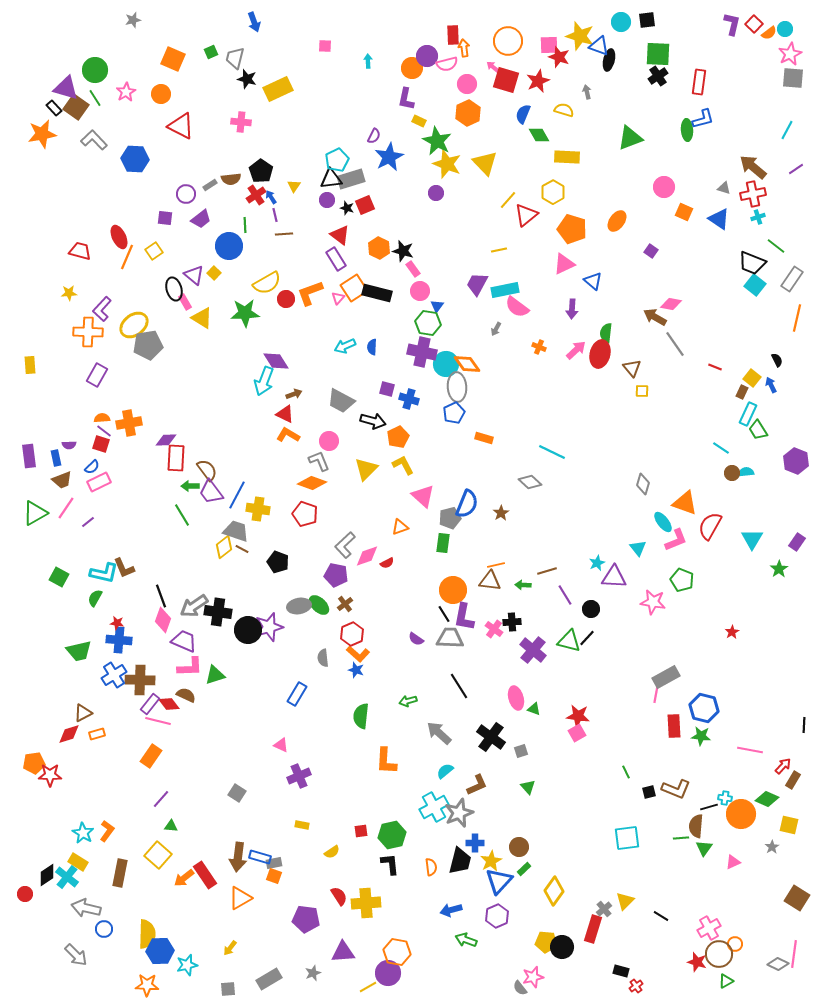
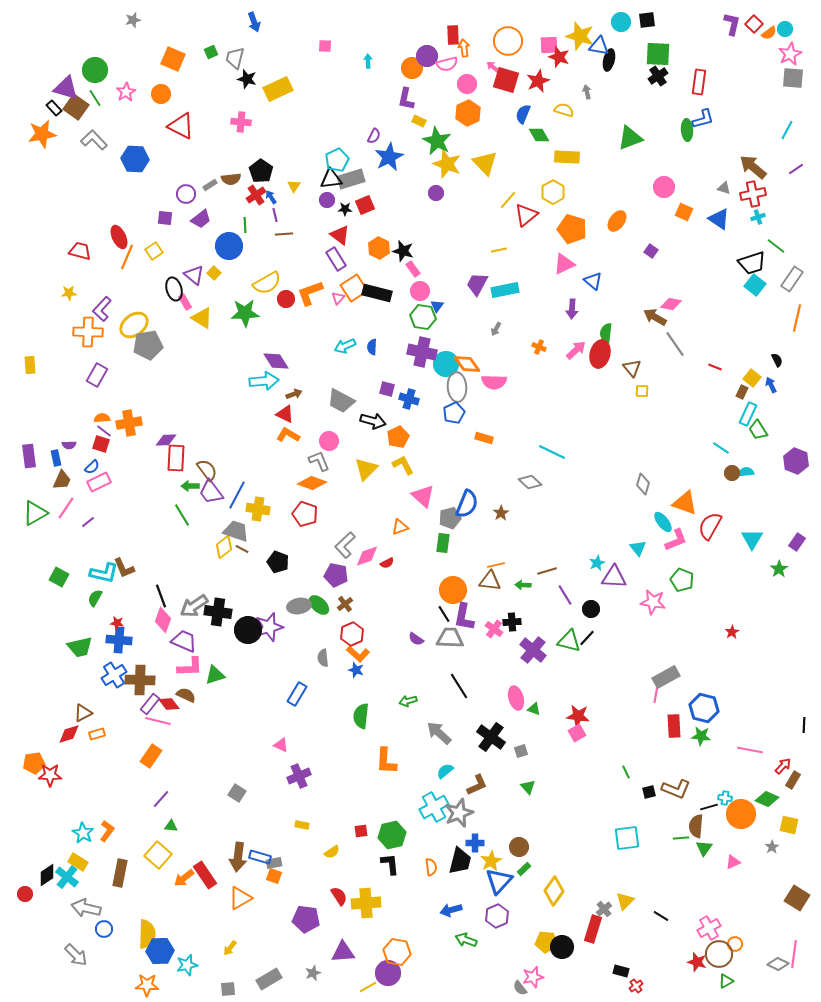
blue triangle at (599, 46): rotated 10 degrees counterclockwise
black star at (347, 208): moved 2 px left, 1 px down; rotated 16 degrees counterclockwise
black trapezoid at (752, 263): rotated 40 degrees counterclockwise
pink semicircle at (517, 307): moved 23 px left, 75 px down; rotated 35 degrees counterclockwise
green hexagon at (428, 323): moved 5 px left, 6 px up
cyan arrow at (264, 381): rotated 116 degrees counterclockwise
brown trapezoid at (62, 480): rotated 45 degrees counterclockwise
green trapezoid at (79, 651): moved 1 px right, 4 px up
